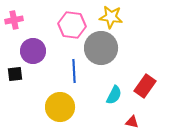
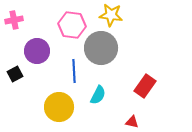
yellow star: moved 2 px up
purple circle: moved 4 px right
black square: rotated 21 degrees counterclockwise
cyan semicircle: moved 16 px left
yellow circle: moved 1 px left
